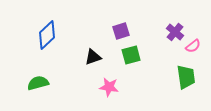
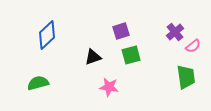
purple cross: rotated 12 degrees clockwise
